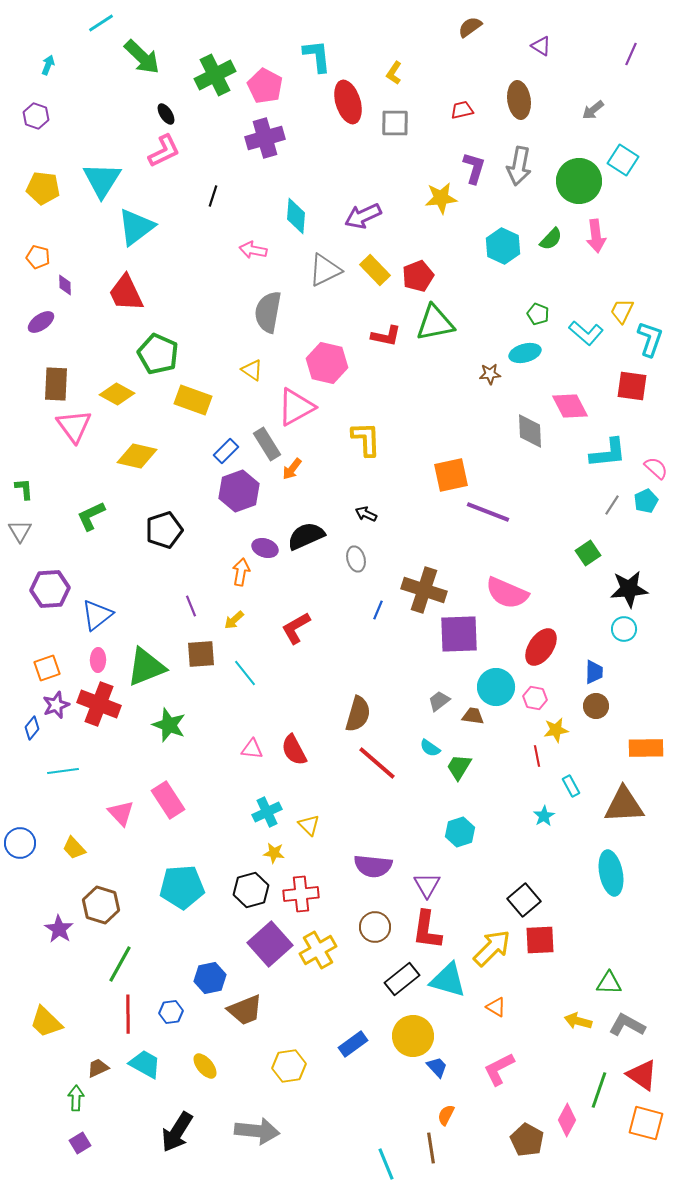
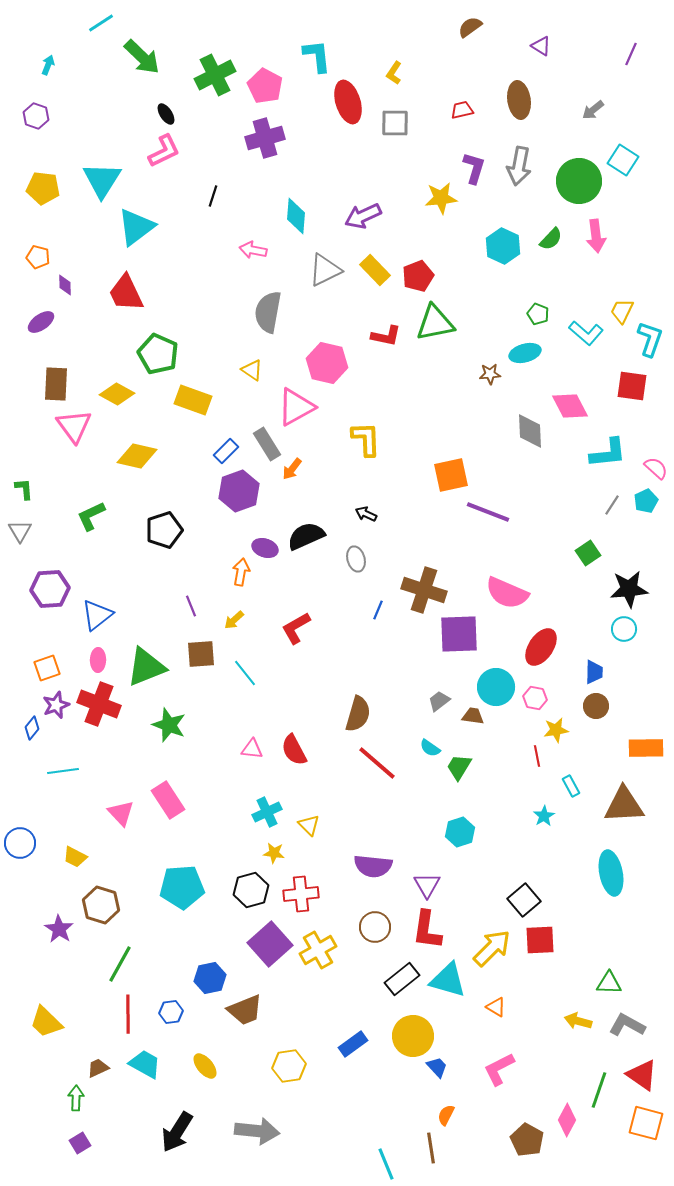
yellow trapezoid at (74, 848): moved 1 px right, 9 px down; rotated 20 degrees counterclockwise
